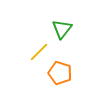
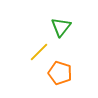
green triangle: moved 1 px left, 2 px up
